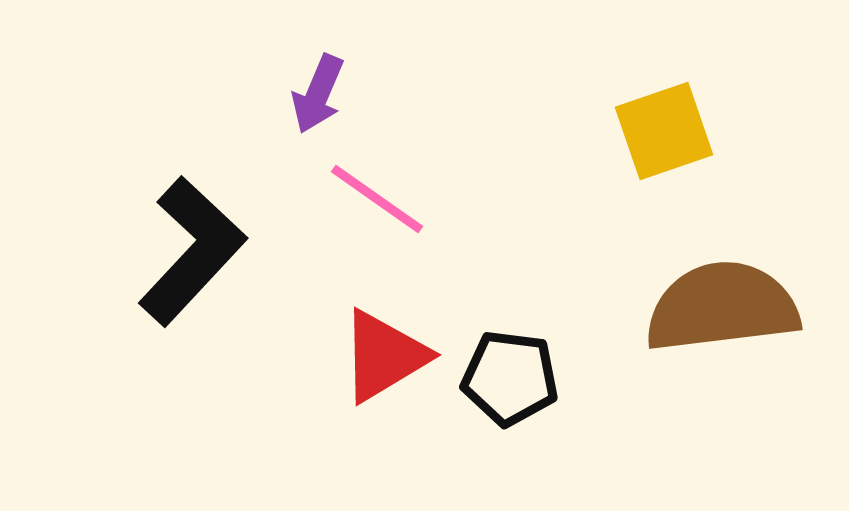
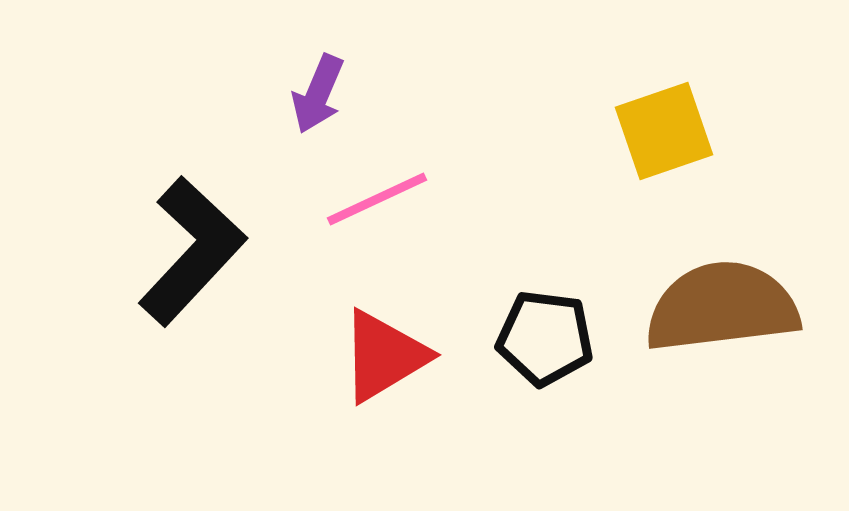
pink line: rotated 60 degrees counterclockwise
black pentagon: moved 35 px right, 40 px up
